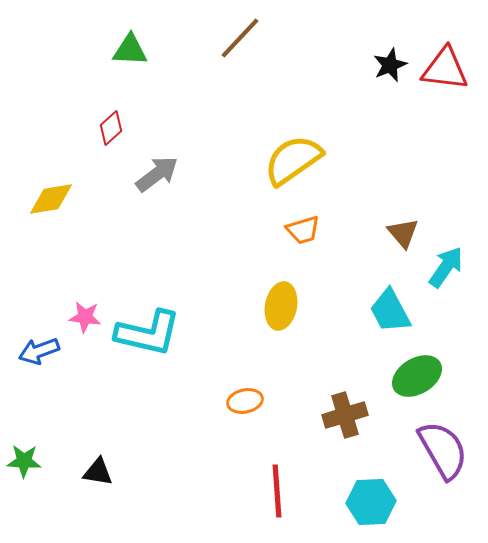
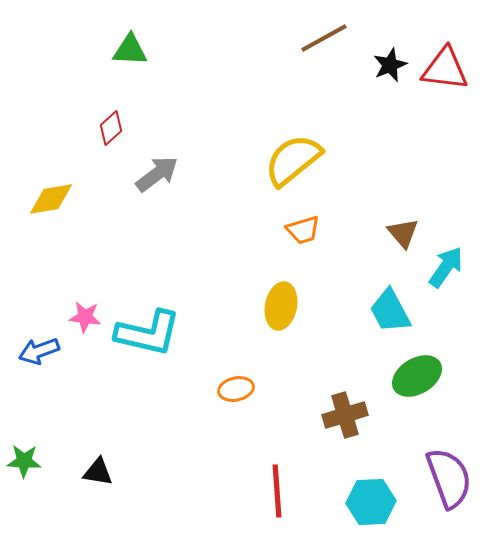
brown line: moved 84 px right; rotated 18 degrees clockwise
yellow semicircle: rotated 4 degrees counterclockwise
orange ellipse: moved 9 px left, 12 px up
purple semicircle: moved 6 px right, 28 px down; rotated 10 degrees clockwise
